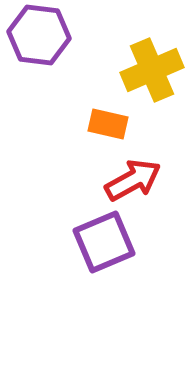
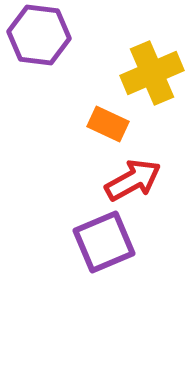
yellow cross: moved 3 px down
orange rectangle: rotated 12 degrees clockwise
